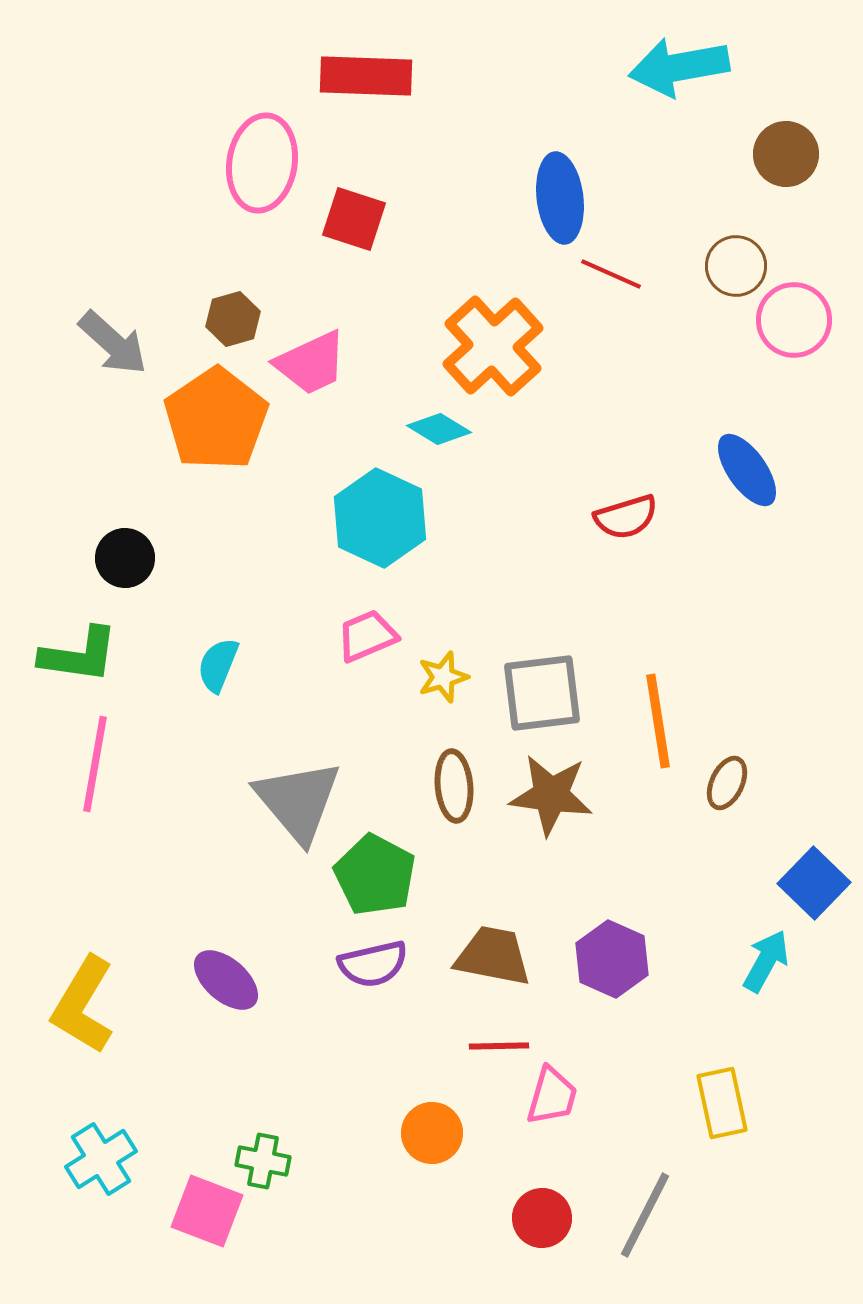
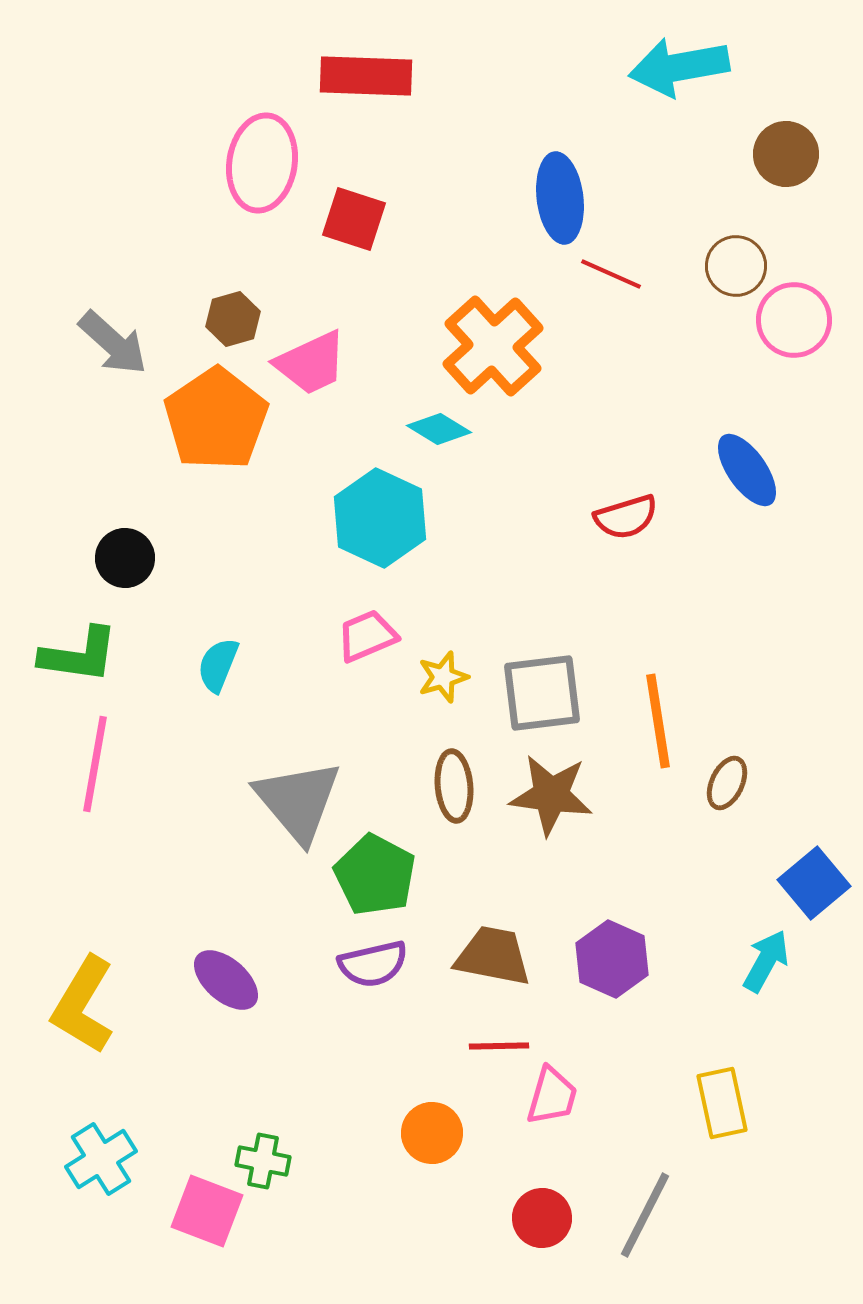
blue square at (814, 883): rotated 6 degrees clockwise
